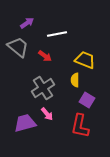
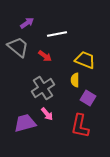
purple square: moved 1 px right, 2 px up
